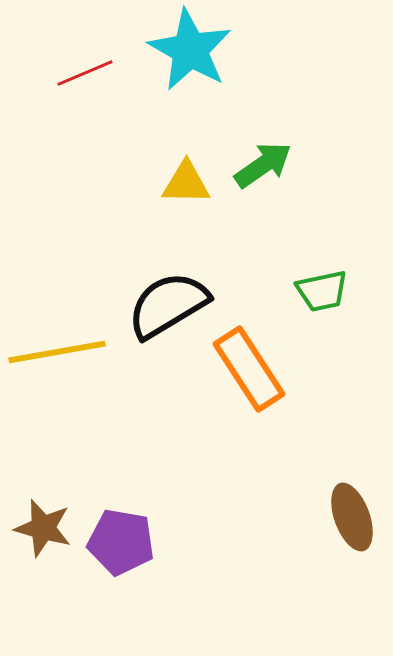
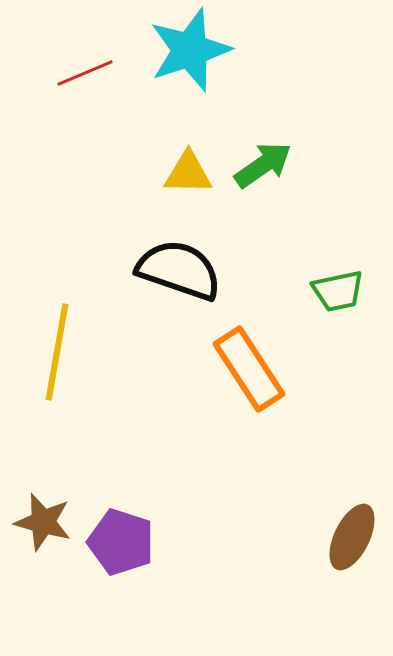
cyan star: rotated 24 degrees clockwise
yellow triangle: moved 2 px right, 10 px up
green trapezoid: moved 16 px right
black semicircle: moved 11 px right, 35 px up; rotated 50 degrees clockwise
yellow line: rotated 70 degrees counterclockwise
brown ellipse: moved 20 px down; rotated 46 degrees clockwise
brown star: moved 6 px up
purple pentagon: rotated 8 degrees clockwise
